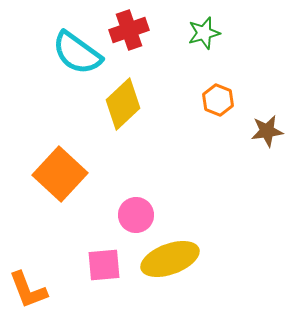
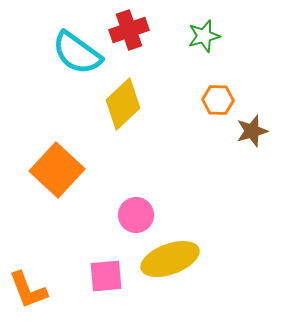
green star: moved 3 px down
orange hexagon: rotated 20 degrees counterclockwise
brown star: moved 15 px left; rotated 8 degrees counterclockwise
orange square: moved 3 px left, 4 px up
pink square: moved 2 px right, 11 px down
